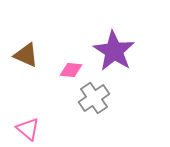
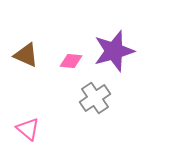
purple star: rotated 24 degrees clockwise
pink diamond: moved 9 px up
gray cross: moved 1 px right
